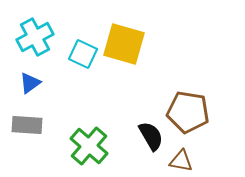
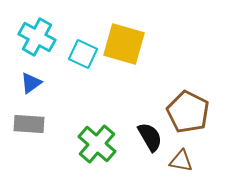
cyan cross: moved 2 px right; rotated 33 degrees counterclockwise
blue triangle: moved 1 px right
brown pentagon: rotated 18 degrees clockwise
gray rectangle: moved 2 px right, 1 px up
black semicircle: moved 1 px left, 1 px down
green cross: moved 8 px right, 2 px up
